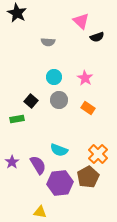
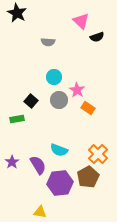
pink star: moved 8 px left, 12 px down
